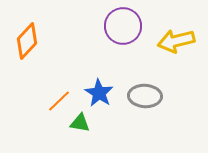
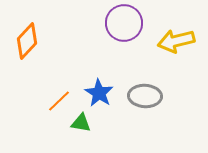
purple circle: moved 1 px right, 3 px up
green triangle: moved 1 px right
